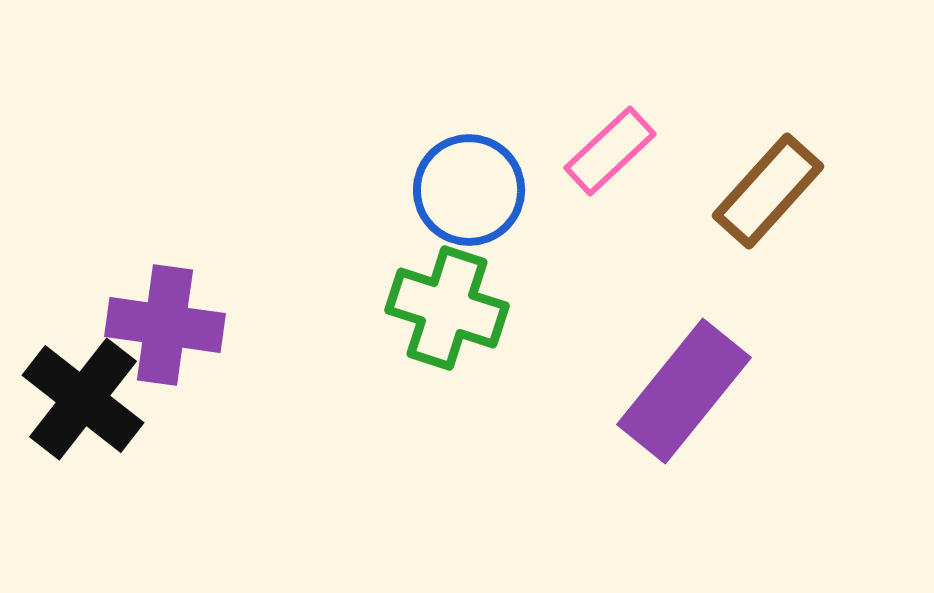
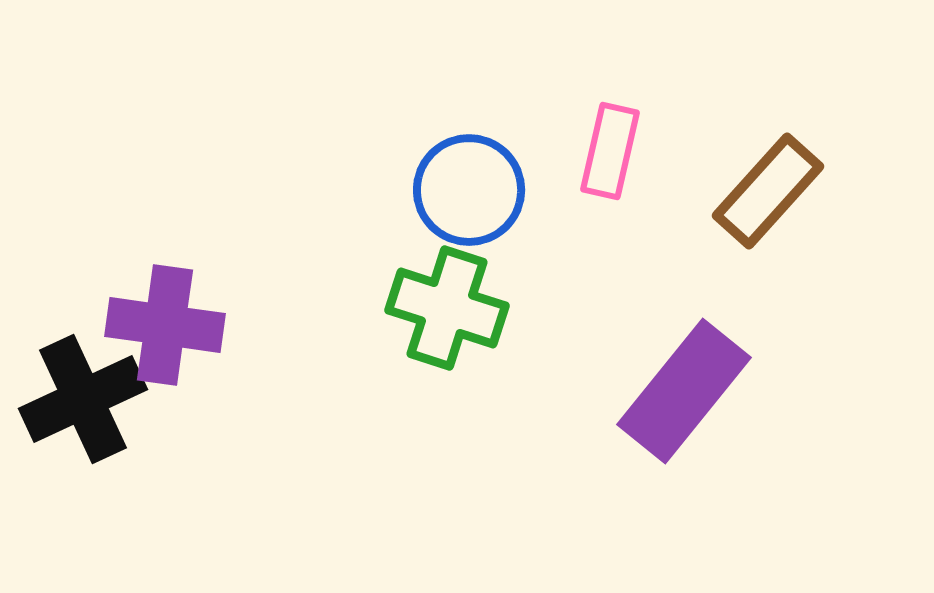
pink rectangle: rotated 34 degrees counterclockwise
black cross: rotated 27 degrees clockwise
